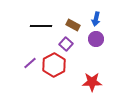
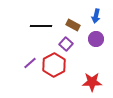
blue arrow: moved 3 px up
